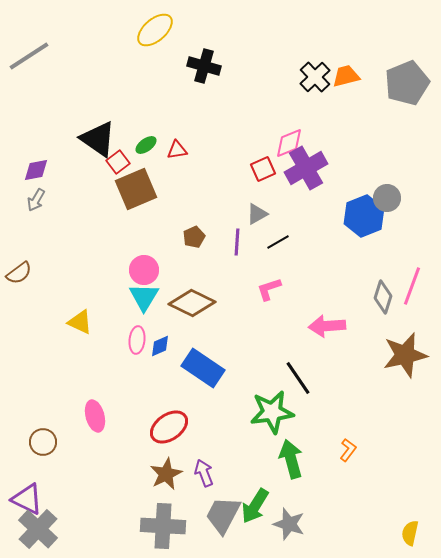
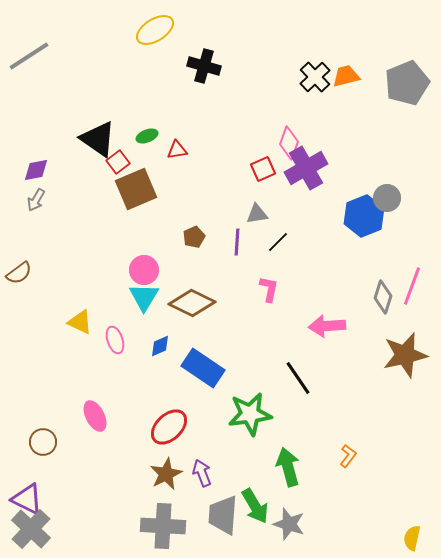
yellow ellipse at (155, 30): rotated 9 degrees clockwise
pink diamond at (289, 143): rotated 48 degrees counterclockwise
green ellipse at (146, 145): moved 1 px right, 9 px up; rotated 15 degrees clockwise
gray triangle at (257, 214): rotated 20 degrees clockwise
black line at (278, 242): rotated 15 degrees counterclockwise
pink L-shape at (269, 289): rotated 120 degrees clockwise
pink ellipse at (137, 340): moved 22 px left; rotated 24 degrees counterclockwise
green star at (272, 412): moved 22 px left, 2 px down
pink ellipse at (95, 416): rotated 12 degrees counterclockwise
red ellipse at (169, 427): rotated 9 degrees counterclockwise
orange L-shape at (348, 450): moved 6 px down
green arrow at (291, 459): moved 3 px left, 8 px down
purple arrow at (204, 473): moved 2 px left
green arrow at (255, 506): rotated 63 degrees counterclockwise
gray trapezoid at (223, 515): rotated 24 degrees counterclockwise
gray cross at (38, 529): moved 7 px left
yellow semicircle at (410, 533): moved 2 px right, 5 px down
